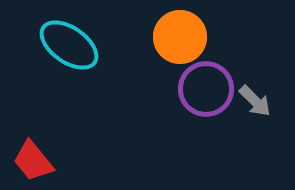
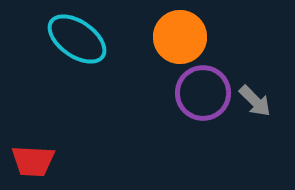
cyan ellipse: moved 8 px right, 6 px up
purple circle: moved 3 px left, 4 px down
red trapezoid: rotated 48 degrees counterclockwise
